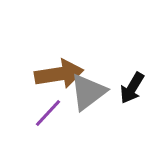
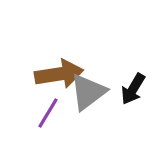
black arrow: moved 1 px right, 1 px down
purple line: rotated 12 degrees counterclockwise
